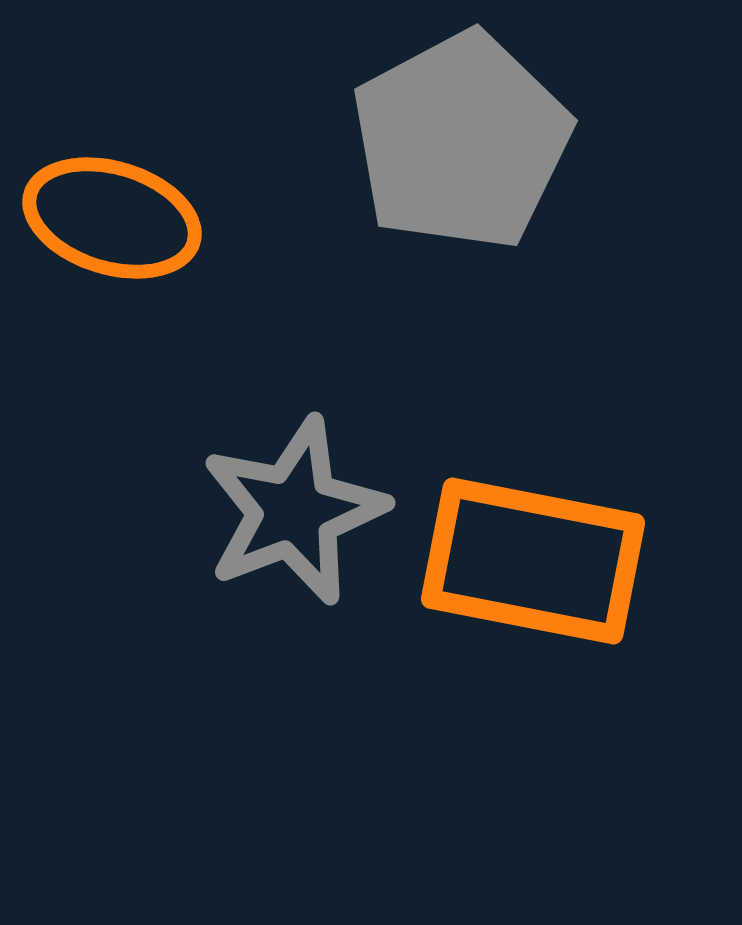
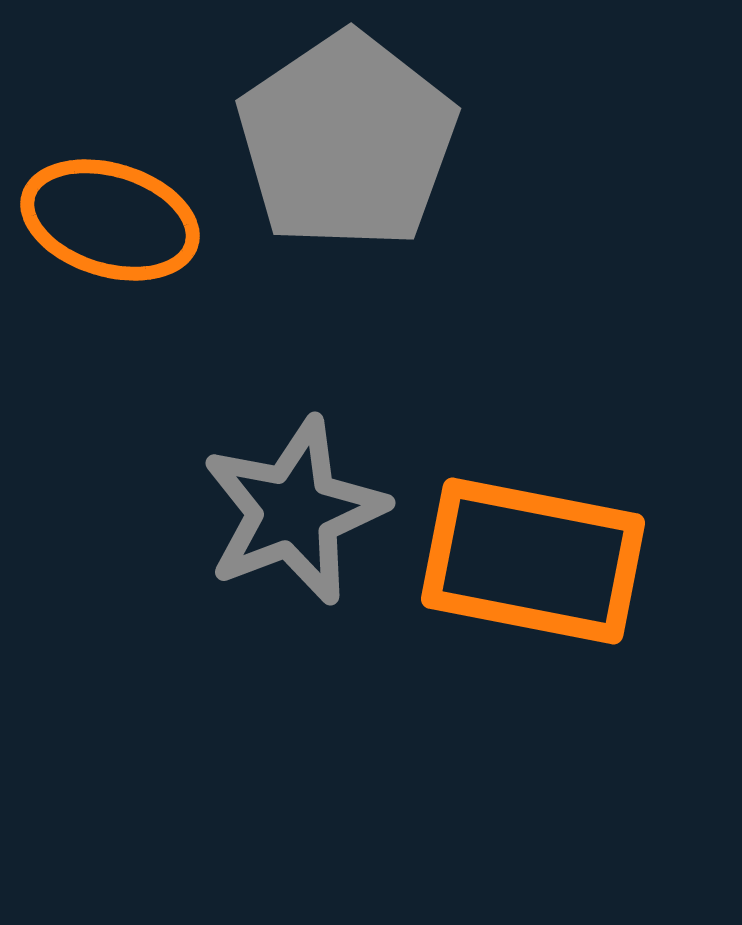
gray pentagon: moved 114 px left; rotated 6 degrees counterclockwise
orange ellipse: moved 2 px left, 2 px down
